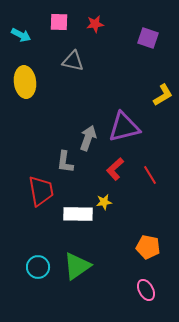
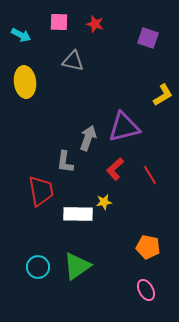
red star: rotated 24 degrees clockwise
